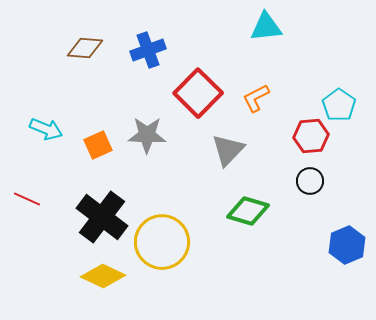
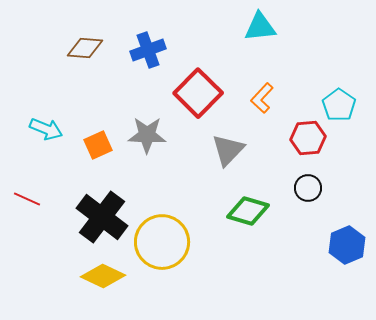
cyan triangle: moved 6 px left
orange L-shape: moved 6 px right; rotated 20 degrees counterclockwise
red hexagon: moved 3 px left, 2 px down
black circle: moved 2 px left, 7 px down
